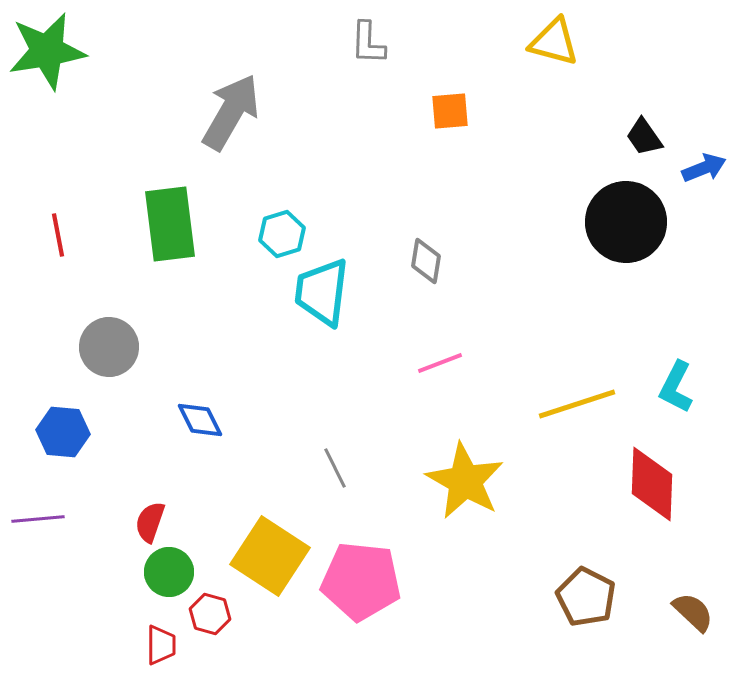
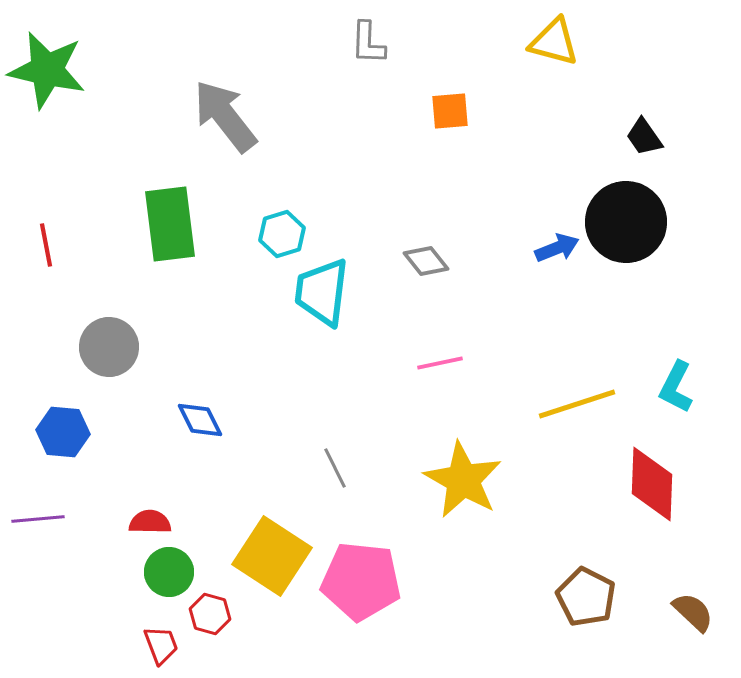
green star: moved 19 px down; rotated 22 degrees clockwise
gray arrow: moved 6 px left, 4 px down; rotated 68 degrees counterclockwise
blue arrow: moved 147 px left, 80 px down
red line: moved 12 px left, 10 px down
gray diamond: rotated 48 degrees counterclockwise
pink line: rotated 9 degrees clockwise
yellow star: moved 2 px left, 1 px up
red semicircle: rotated 72 degrees clockwise
yellow square: moved 2 px right
red trapezoid: rotated 21 degrees counterclockwise
